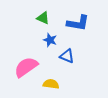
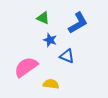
blue L-shape: rotated 40 degrees counterclockwise
